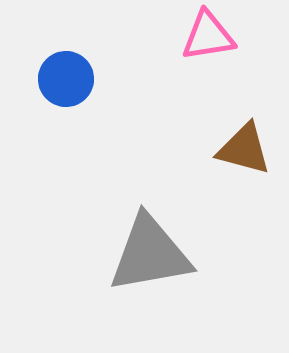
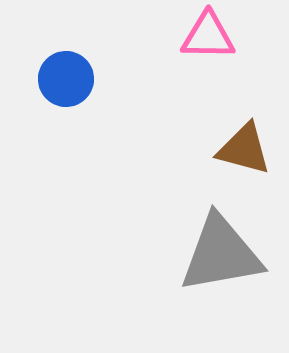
pink triangle: rotated 10 degrees clockwise
gray triangle: moved 71 px right
